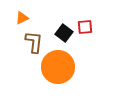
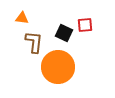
orange triangle: rotated 32 degrees clockwise
red square: moved 2 px up
black square: rotated 12 degrees counterclockwise
